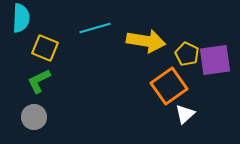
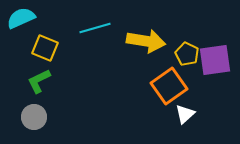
cyan semicircle: rotated 116 degrees counterclockwise
